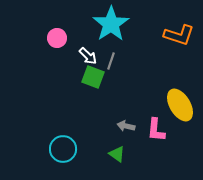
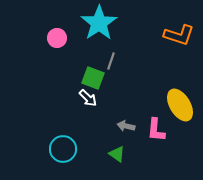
cyan star: moved 12 px left, 1 px up
white arrow: moved 42 px down
green square: moved 1 px down
